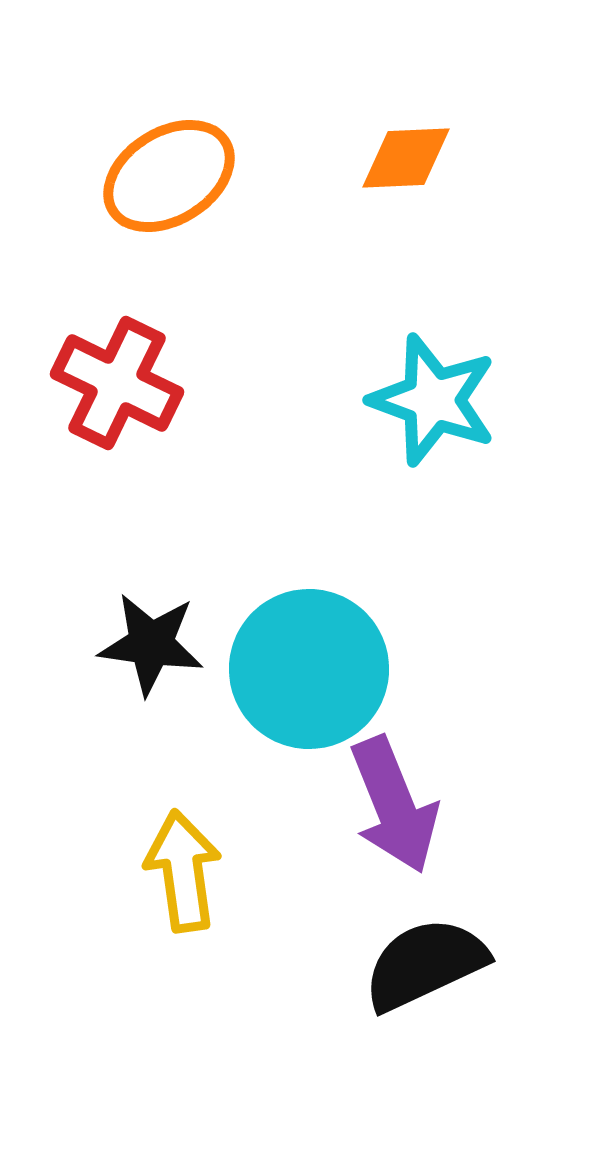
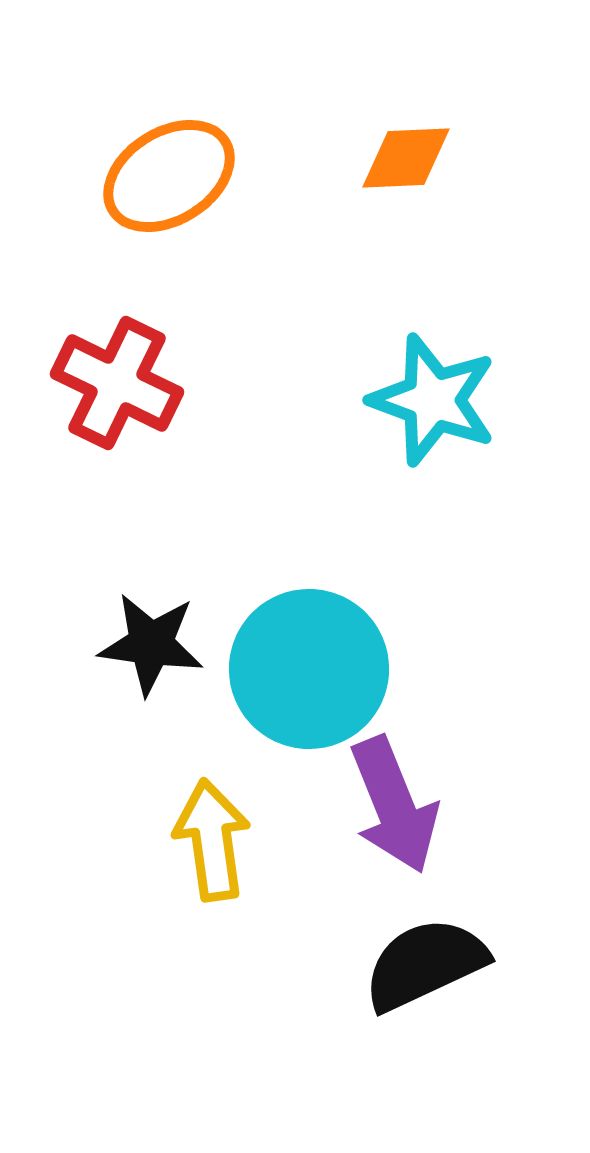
yellow arrow: moved 29 px right, 31 px up
